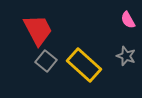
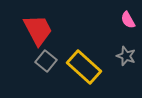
yellow rectangle: moved 2 px down
